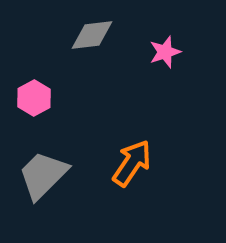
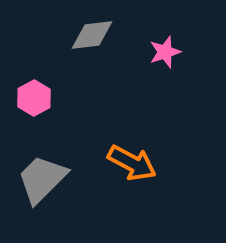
orange arrow: rotated 84 degrees clockwise
gray trapezoid: moved 1 px left, 4 px down
